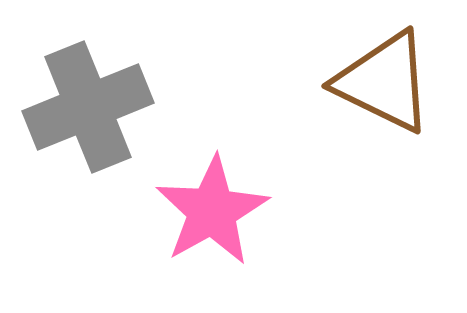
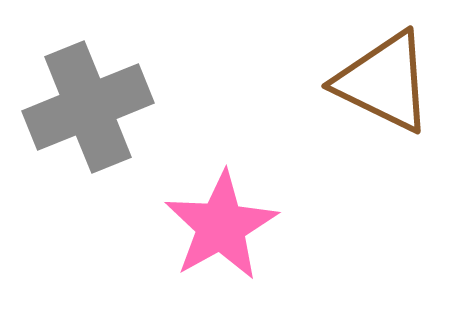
pink star: moved 9 px right, 15 px down
